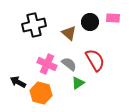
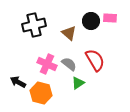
pink rectangle: moved 3 px left
black circle: moved 1 px right, 1 px up
